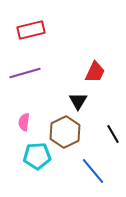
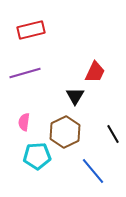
black triangle: moved 3 px left, 5 px up
